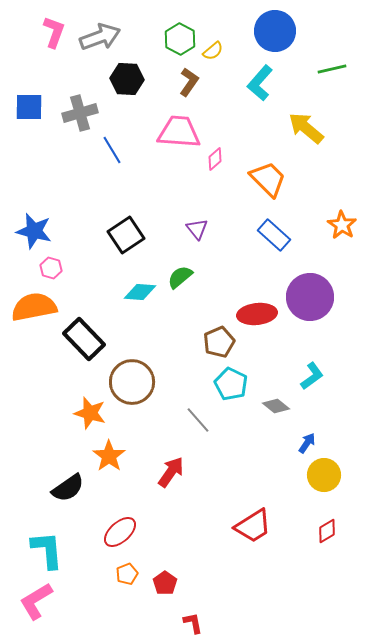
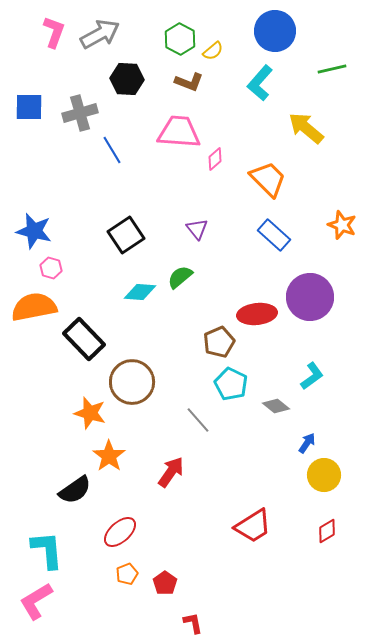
gray arrow at (100, 37): moved 3 px up; rotated 9 degrees counterclockwise
brown L-shape at (189, 82): rotated 76 degrees clockwise
orange star at (342, 225): rotated 12 degrees counterclockwise
black semicircle at (68, 488): moved 7 px right, 2 px down
